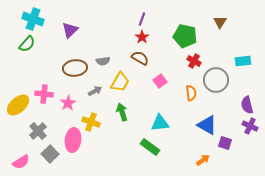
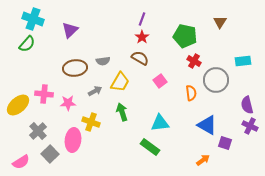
pink star: rotated 28 degrees clockwise
